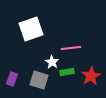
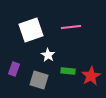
white square: moved 1 px down
pink line: moved 21 px up
white star: moved 4 px left, 7 px up
green rectangle: moved 1 px right, 1 px up; rotated 16 degrees clockwise
purple rectangle: moved 2 px right, 10 px up
